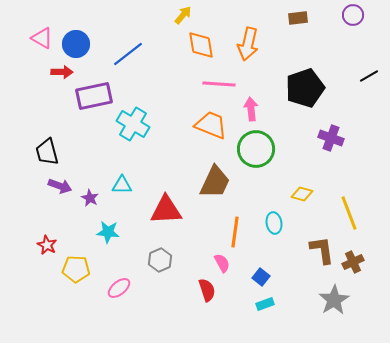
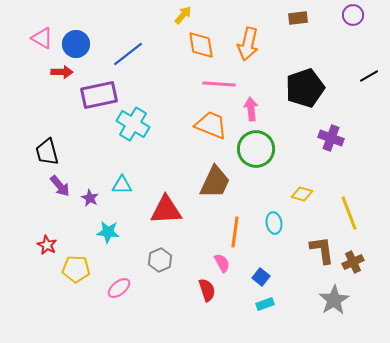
purple rectangle: moved 5 px right, 1 px up
purple arrow: rotated 30 degrees clockwise
